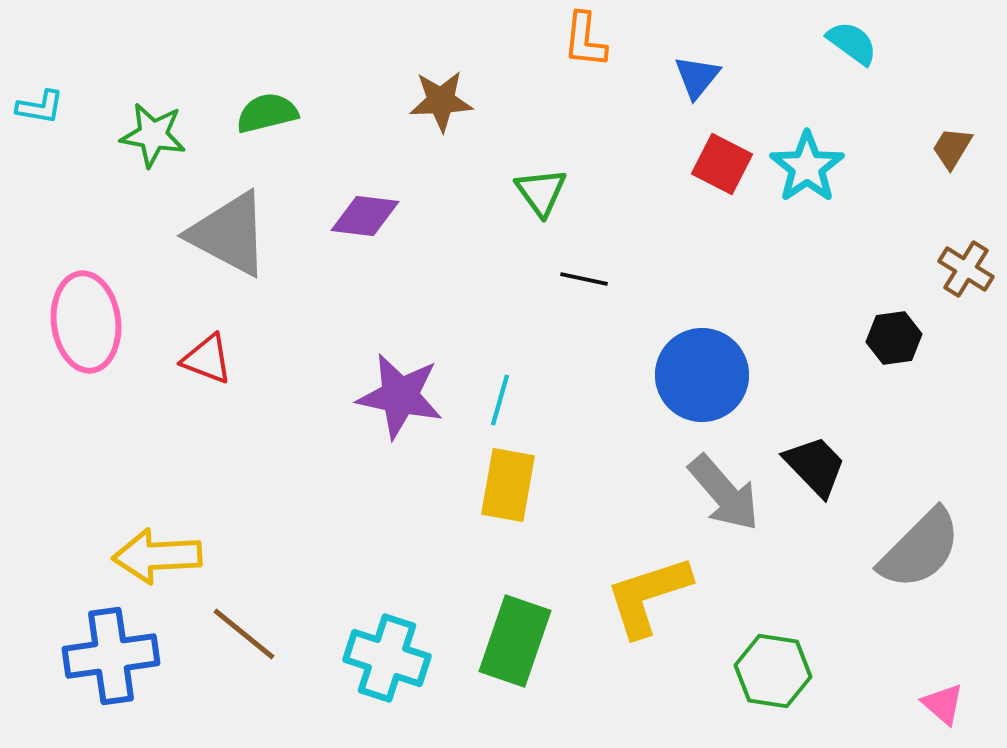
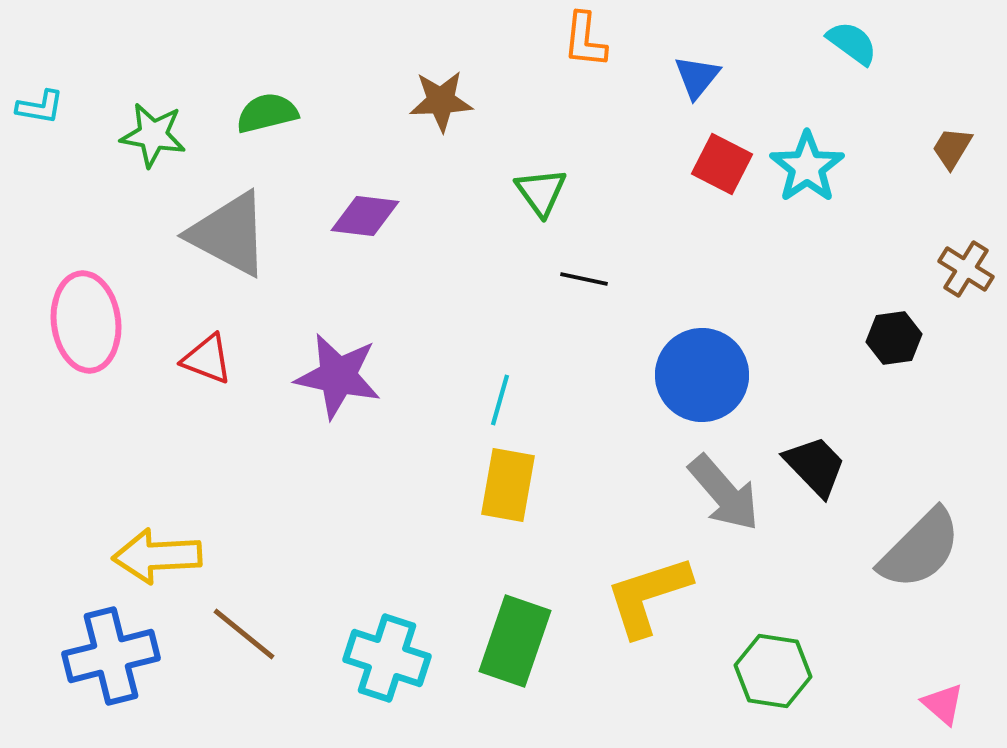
purple star: moved 62 px left, 20 px up
blue cross: rotated 6 degrees counterclockwise
